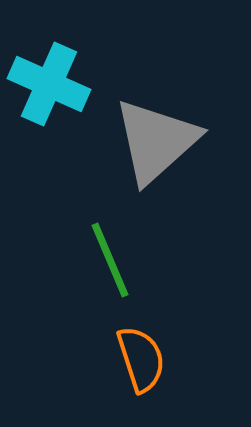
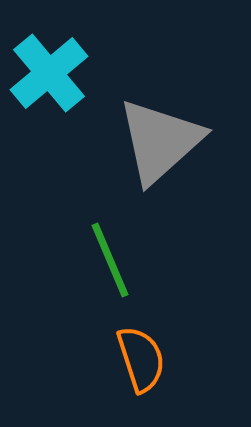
cyan cross: moved 11 px up; rotated 26 degrees clockwise
gray triangle: moved 4 px right
